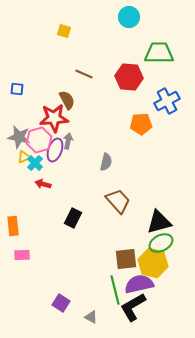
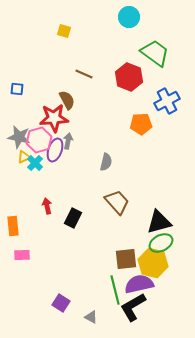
green trapezoid: moved 4 px left; rotated 36 degrees clockwise
red hexagon: rotated 16 degrees clockwise
red arrow: moved 4 px right, 22 px down; rotated 63 degrees clockwise
brown trapezoid: moved 1 px left, 1 px down
